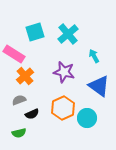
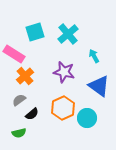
gray semicircle: rotated 16 degrees counterclockwise
black semicircle: rotated 16 degrees counterclockwise
